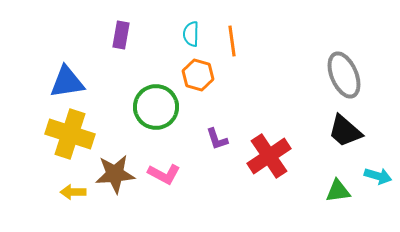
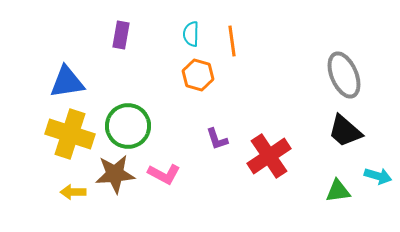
green circle: moved 28 px left, 19 px down
